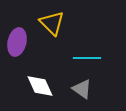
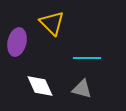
gray triangle: rotated 20 degrees counterclockwise
